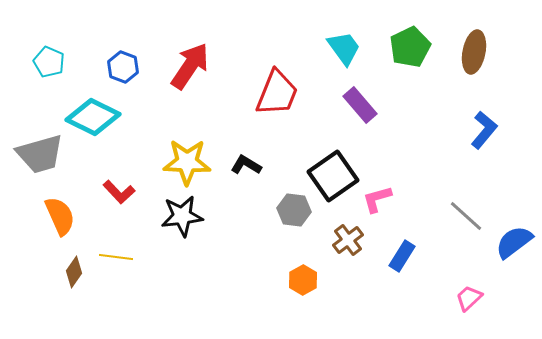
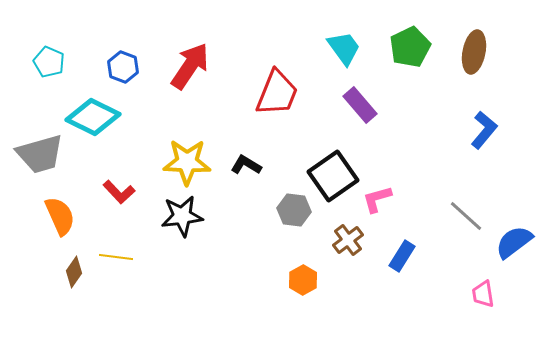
pink trapezoid: moved 14 px right, 4 px up; rotated 56 degrees counterclockwise
